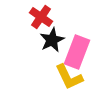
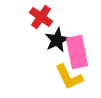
black star: moved 5 px right
pink rectangle: rotated 32 degrees counterclockwise
